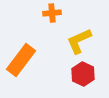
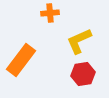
orange cross: moved 2 px left
red hexagon: rotated 25 degrees clockwise
